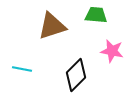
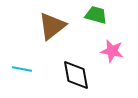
green trapezoid: rotated 10 degrees clockwise
brown triangle: rotated 20 degrees counterclockwise
black diamond: rotated 56 degrees counterclockwise
